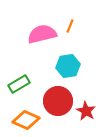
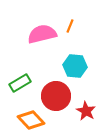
cyan hexagon: moved 7 px right; rotated 15 degrees clockwise
green rectangle: moved 1 px right, 1 px up
red circle: moved 2 px left, 5 px up
orange diamond: moved 5 px right; rotated 24 degrees clockwise
